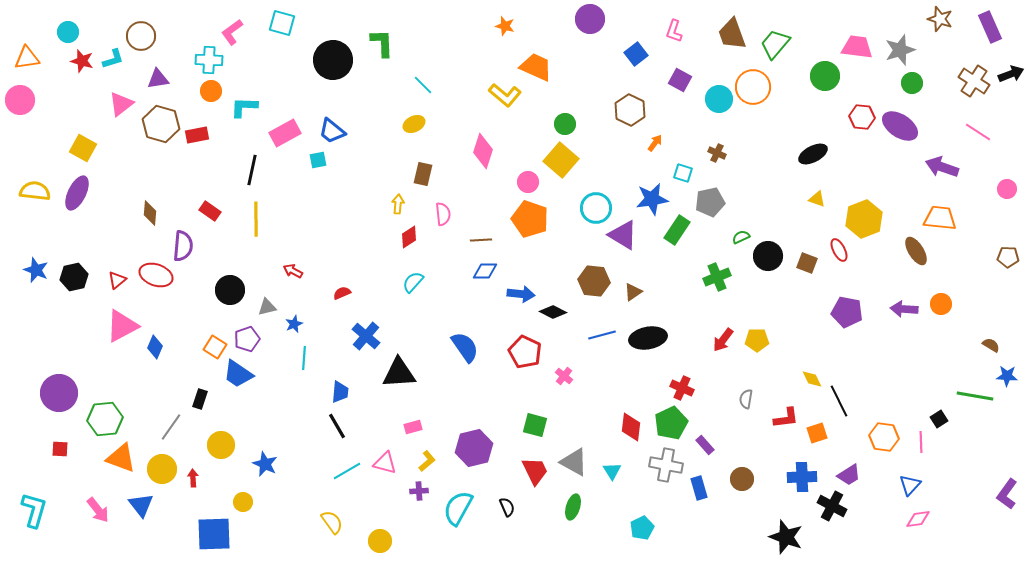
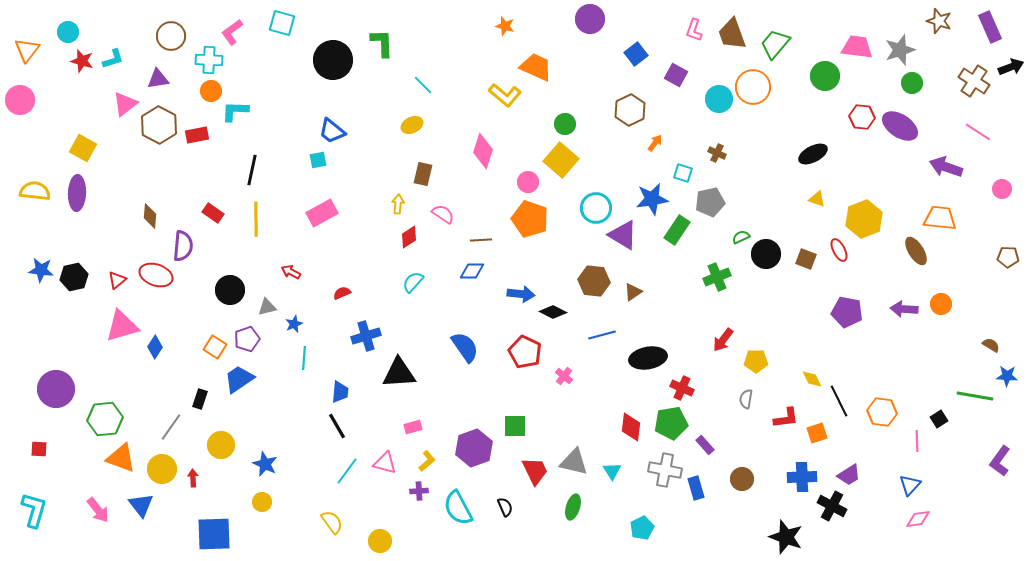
brown star at (940, 19): moved 1 px left, 2 px down
pink L-shape at (674, 31): moved 20 px right, 1 px up
brown circle at (141, 36): moved 30 px right
orange triangle at (27, 58): moved 8 px up; rotated 44 degrees counterclockwise
black arrow at (1011, 74): moved 7 px up
purple square at (680, 80): moved 4 px left, 5 px up
pink triangle at (121, 104): moved 4 px right
cyan L-shape at (244, 107): moved 9 px left, 4 px down
brown hexagon at (630, 110): rotated 8 degrees clockwise
brown hexagon at (161, 124): moved 2 px left, 1 px down; rotated 12 degrees clockwise
yellow ellipse at (414, 124): moved 2 px left, 1 px down
pink rectangle at (285, 133): moved 37 px right, 80 px down
purple arrow at (942, 167): moved 4 px right
pink circle at (1007, 189): moved 5 px left
purple ellipse at (77, 193): rotated 24 degrees counterclockwise
red rectangle at (210, 211): moved 3 px right, 2 px down
brown diamond at (150, 213): moved 3 px down
pink semicircle at (443, 214): rotated 50 degrees counterclockwise
black circle at (768, 256): moved 2 px left, 2 px up
brown square at (807, 263): moved 1 px left, 4 px up
blue star at (36, 270): moved 5 px right; rotated 15 degrees counterclockwise
red arrow at (293, 271): moved 2 px left, 1 px down
blue diamond at (485, 271): moved 13 px left
pink triangle at (122, 326): rotated 12 degrees clockwise
blue cross at (366, 336): rotated 32 degrees clockwise
black ellipse at (648, 338): moved 20 px down
yellow pentagon at (757, 340): moved 1 px left, 21 px down
blue diamond at (155, 347): rotated 10 degrees clockwise
blue trapezoid at (238, 374): moved 1 px right, 5 px down; rotated 112 degrees clockwise
purple circle at (59, 393): moved 3 px left, 4 px up
green pentagon at (671, 423): rotated 16 degrees clockwise
green square at (535, 425): moved 20 px left, 1 px down; rotated 15 degrees counterclockwise
orange hexagon at (884, 437): moved 2 px left, 25 px up
pink line at (921, 442): moved 4 px left, 1 px up
purple hexagon at (474, 448): rotated 6 degrees counterclockwise
red square at (60, 449): moved 21 px left
gray triangle at (574, 462): rotated 16 degrees counterclockwise
gray cross at (666, 465): moved 1 px left, 5 px down
cyan line at (347, 471): rotated 24 degrees counterclockwise
blue rectangle at (699, 488): moved 3 px left
purple L-shape at (1007, 494): moved 7 px left, 33 px up
yellow circle at (243, 502): moved 19 px right
black semicircle at (507, 507): moved 2 px left
cyan semicircle at (458, 508): rotated 57 degrees counterclockwise
